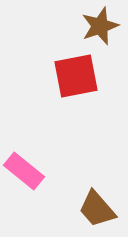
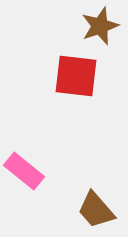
red square: rotated 18 degrees clockwise
brown trapezoid: moved 1 px left, 1 px down
